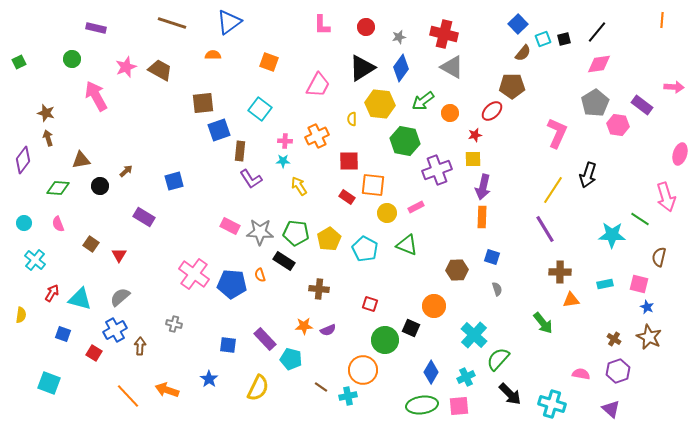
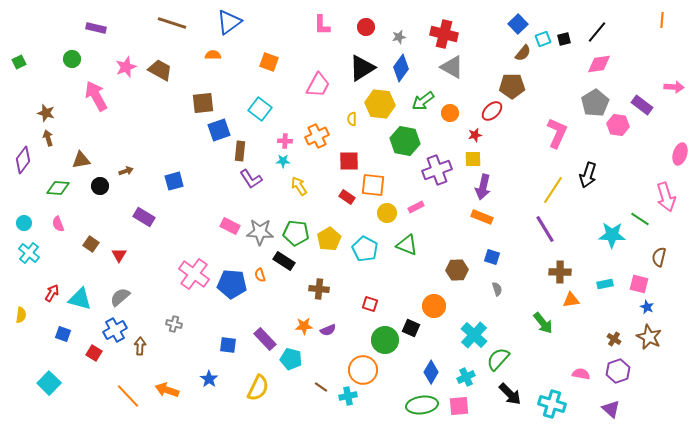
brown arrow at (126, 171): rotated 24 degrees clockwise
orange rectangle at (482, 217): rotated 70 degrees counterclockwise
cyan cross at (35, 260): moved 6 px left, 7 px up
cyan square at (49, 383): rotated 25 degrees clockwise
